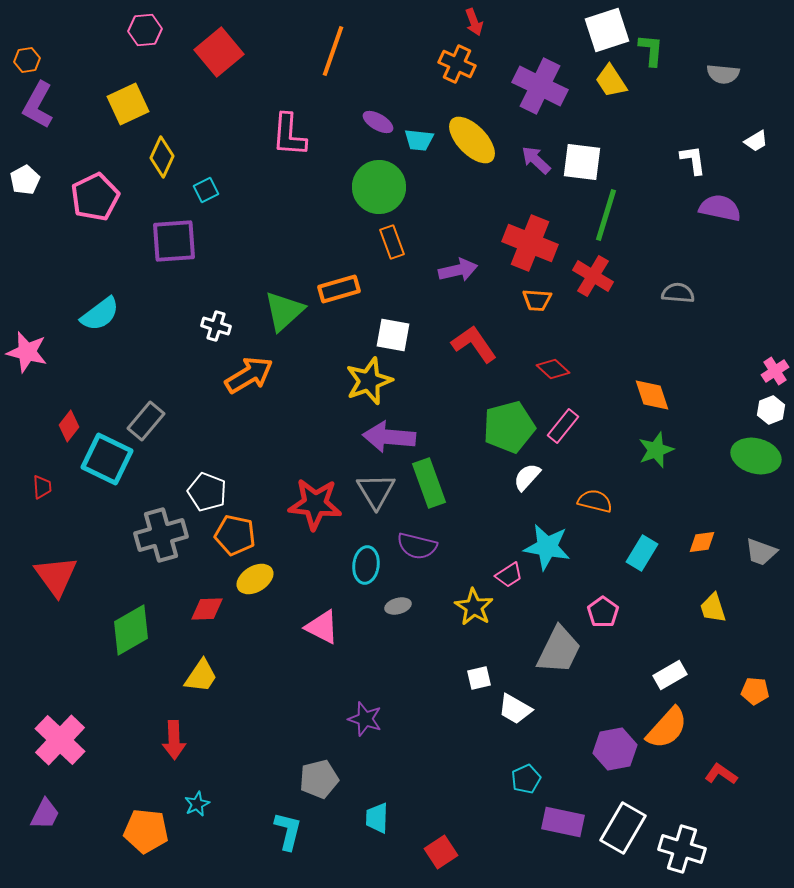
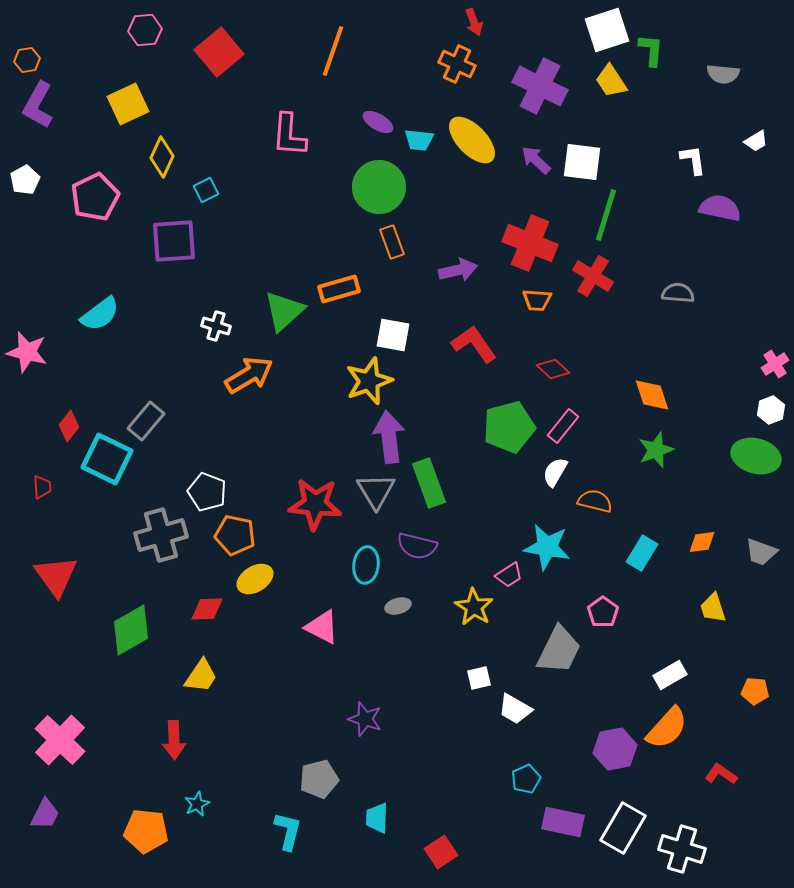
pink cross at (775, 371): moved 7 px up
purple arrow at (389, 437): rotated 78 degrees clockwise
white semicircle at (527, 477): moved 28 px right, 5 px up; rotated 12 degrees counterclockwise
